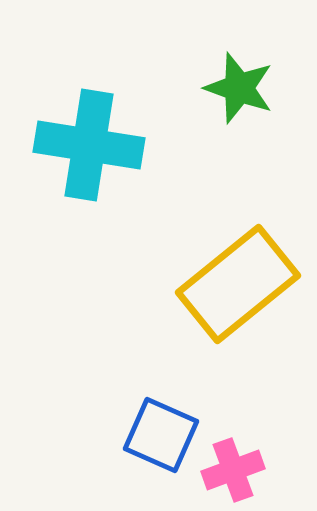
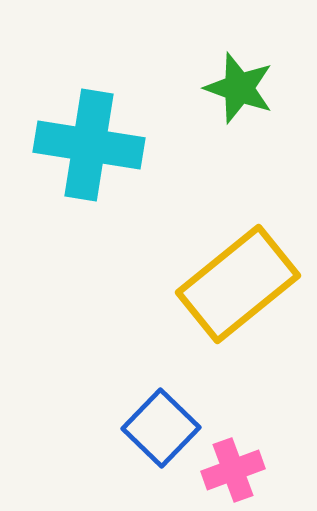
blue square: moved 7 px up; rotated 20 degrees clockwise
